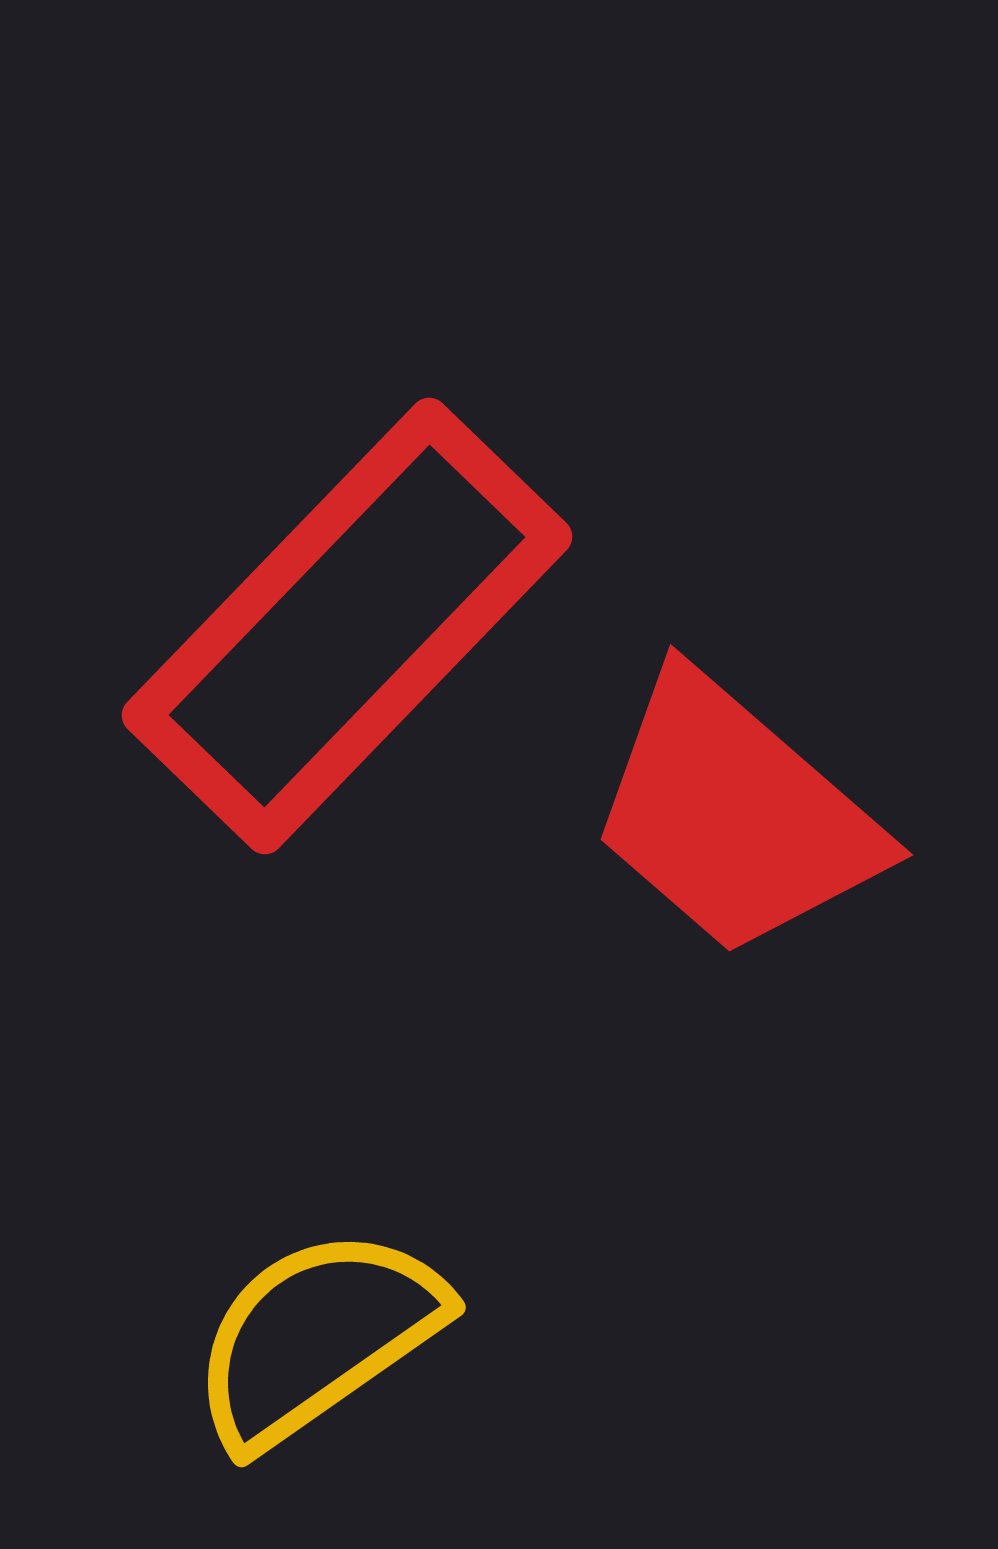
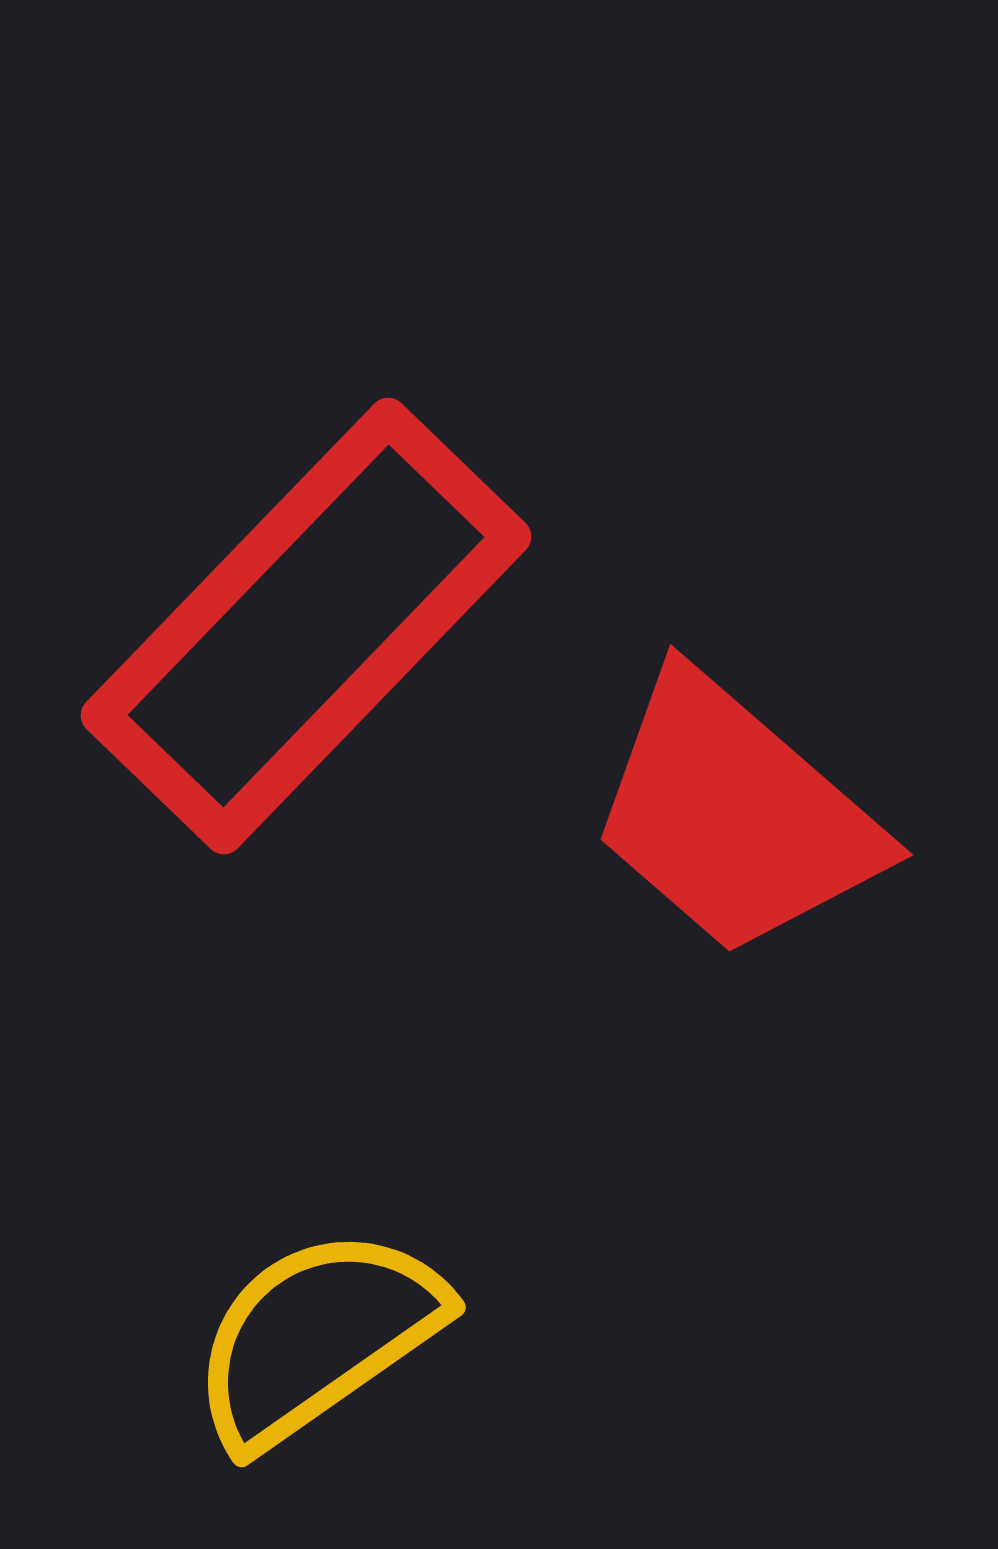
red rectangle: moved 41 px left
